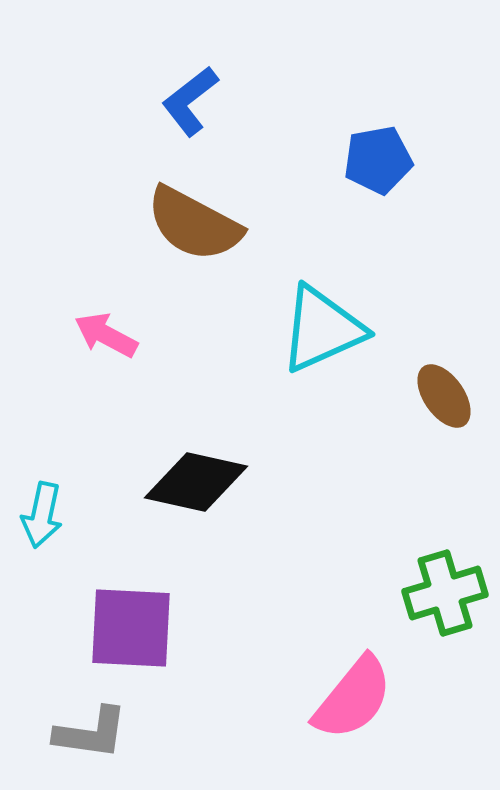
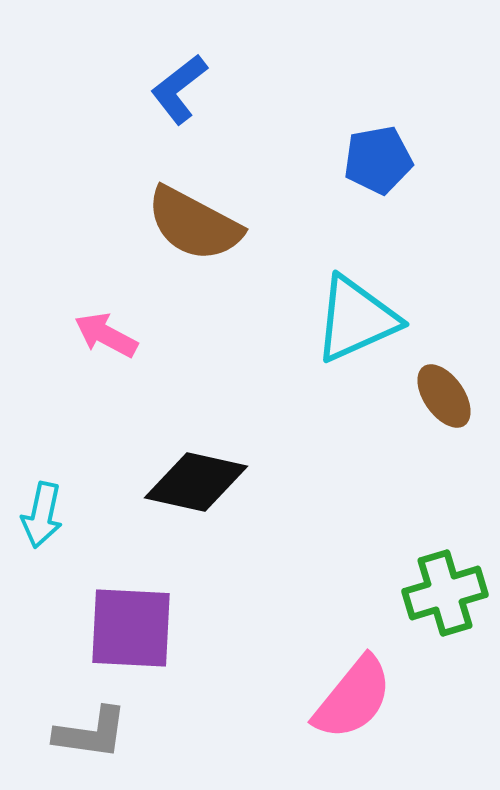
blue L-shape: moved 11 px left, 12 px up
cyan triangle: moved 34 px right, 10 px up
